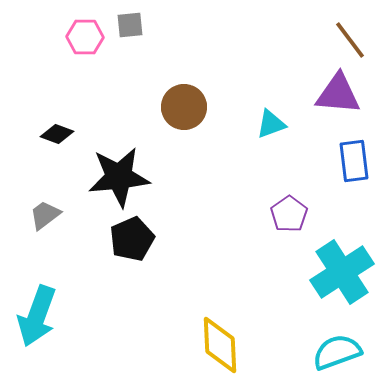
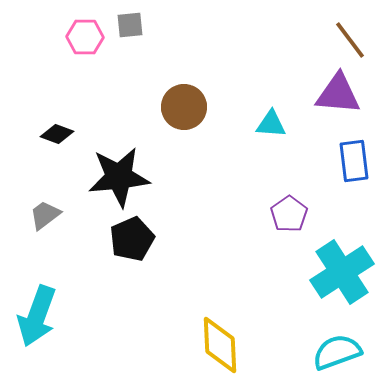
cyan triangle: rotated 24 degrees clockwise
